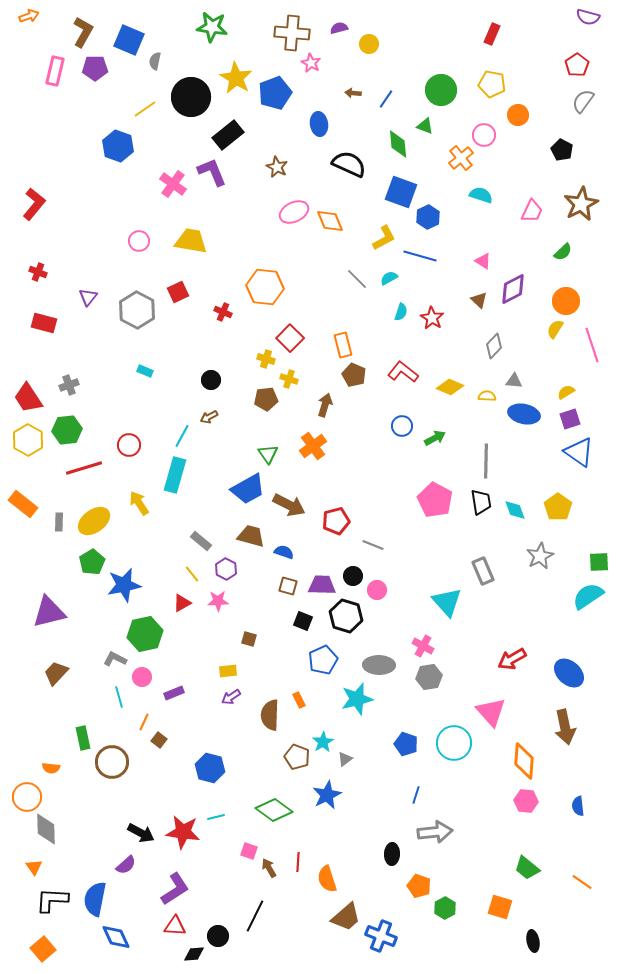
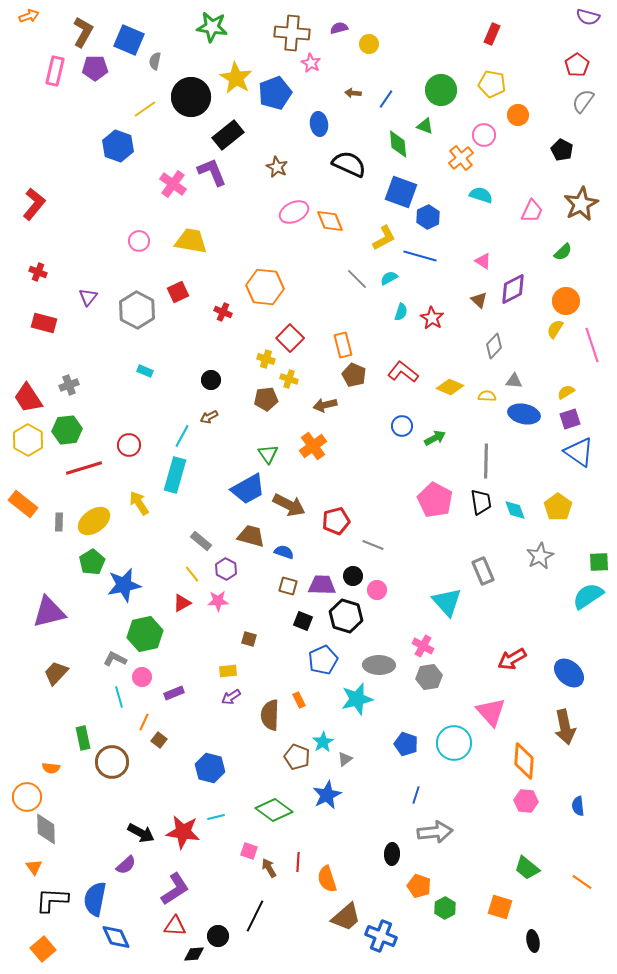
brown arrow at (325, 405): rotated 120 degrees counterclockwise
